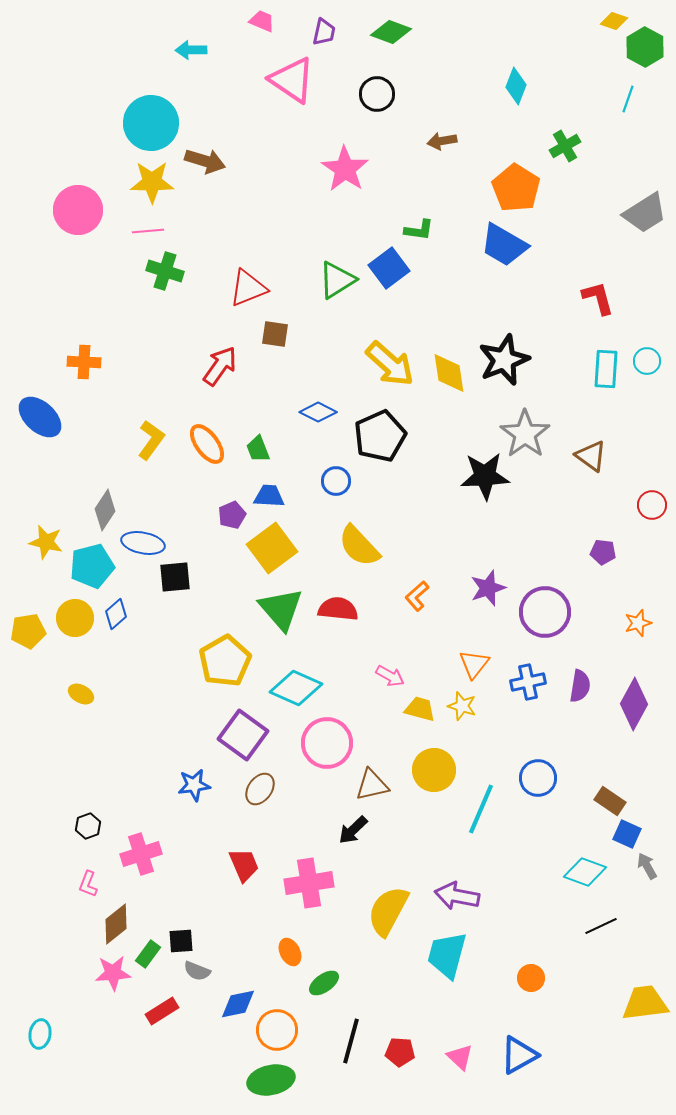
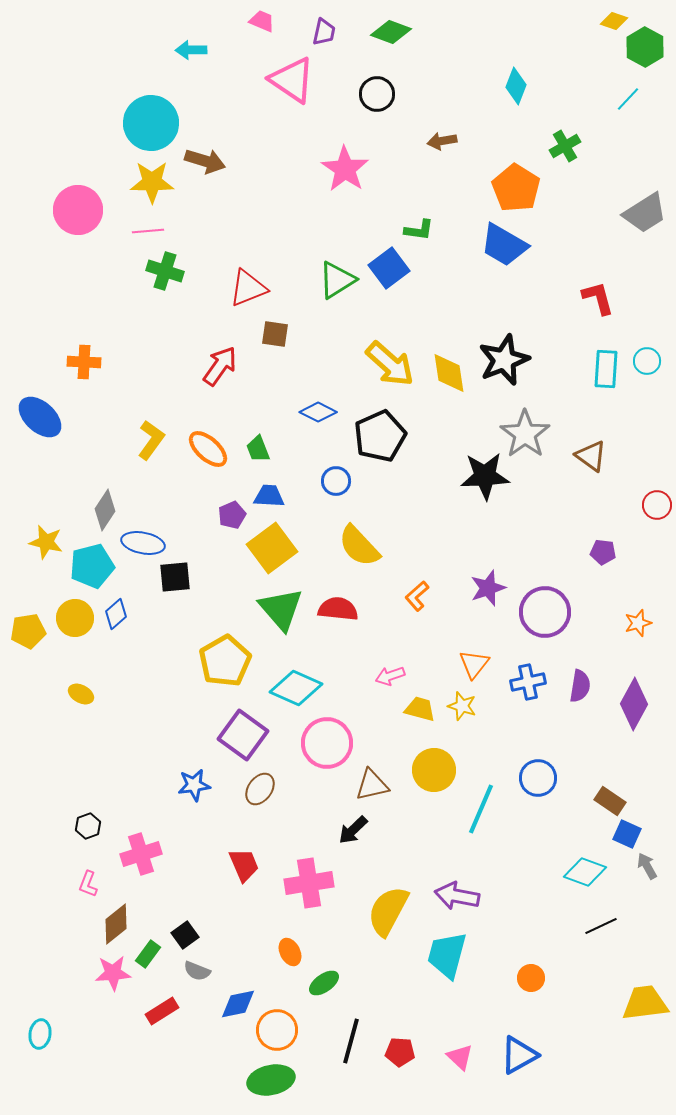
cyan line at (628, 99): rotated 24 degrees clockwise
orange ellipse at (207, 444): moved 1 px right, 5 px down; rotated 12 degrees counterclockwise
red circle at (652, 505): moved 5 px right
pink arrow at (390, 676): rotated 132 degrees clockwise
black square at (181, 941): moved 4 px right, 6 px up; rotated 32 degrees counterclockwise
